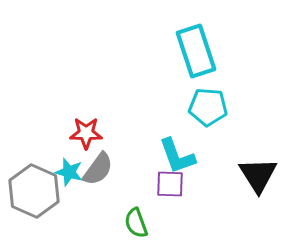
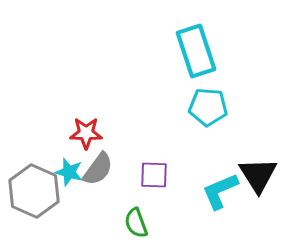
cyan L-shape: moved 43 px right, 35 px down; rotated 87 degrees clockwise
purple square: moved 16 px left, 9 px up
